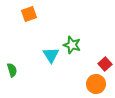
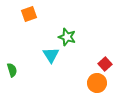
green star: moved 5 px left, 8 px up
orange circle: moved 1 px right, 1 px up
